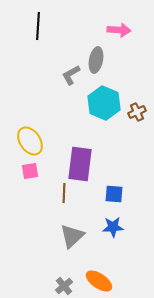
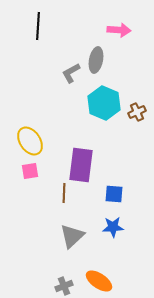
gray L-shape: moved 2 px up
purple rectangle: moved 1 px right, 1 px down
gray cross: rotated 18 degrees clockwise
